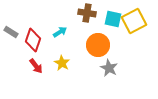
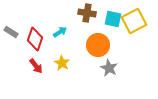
red diamond: moved 2 px right, 1 px up
